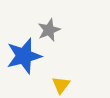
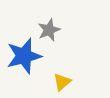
yellow triangle: moved 1 px right, 3 px up; rotated 12 degrees clockwise
